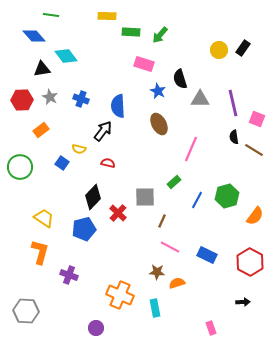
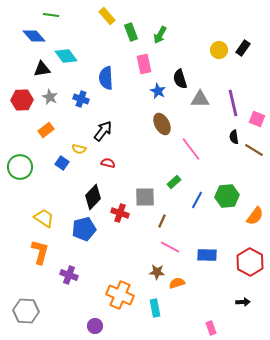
yellow rectangle at (107, 16): rotated 48 degrees clockwise
green rectangle at (131, 32): rotated 66 degrees clockwise
green arrow at (160, 35): rotated 12 degrees counterclockwise
pink rectangle at (144, 64): rotated 60 degrees clockwise
blue semicircle at (118, 106): moved 12 px left, 28 px up
brown ellipse at (159, 124): moved 3 px right
orange rectangle at (41, 130): moved 5 px right
pink line at (191, 149): rotated 60 degrees counterclockwise
green hexagon at (227, 196): rotated 10 degrees clockwise
red cross at (118, 213): moved 2 px right; rotated 24 degrees counterclockwise
blue rectangle at (207, 255): rotated 24 degrees counterclockwise
purple circle at (96, 328): moved 1 px left, 2 px up
